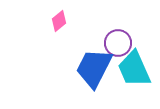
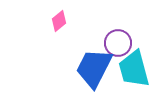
cyan trapezoid: rotated 9 degrees clockwise
